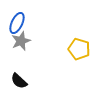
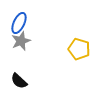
blue ellipse: moved 2 px right
